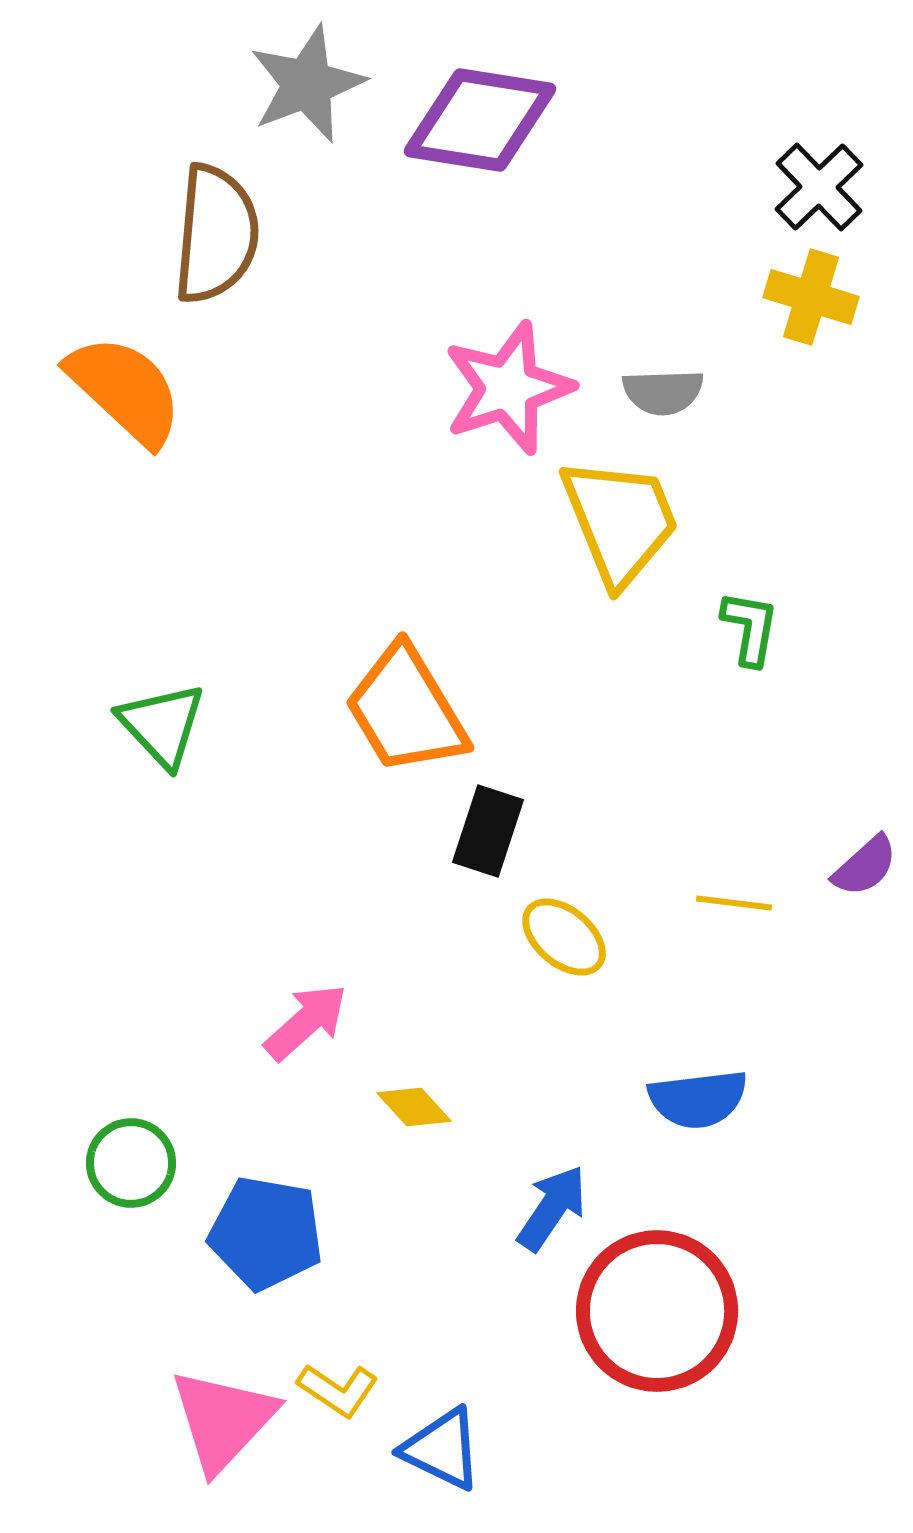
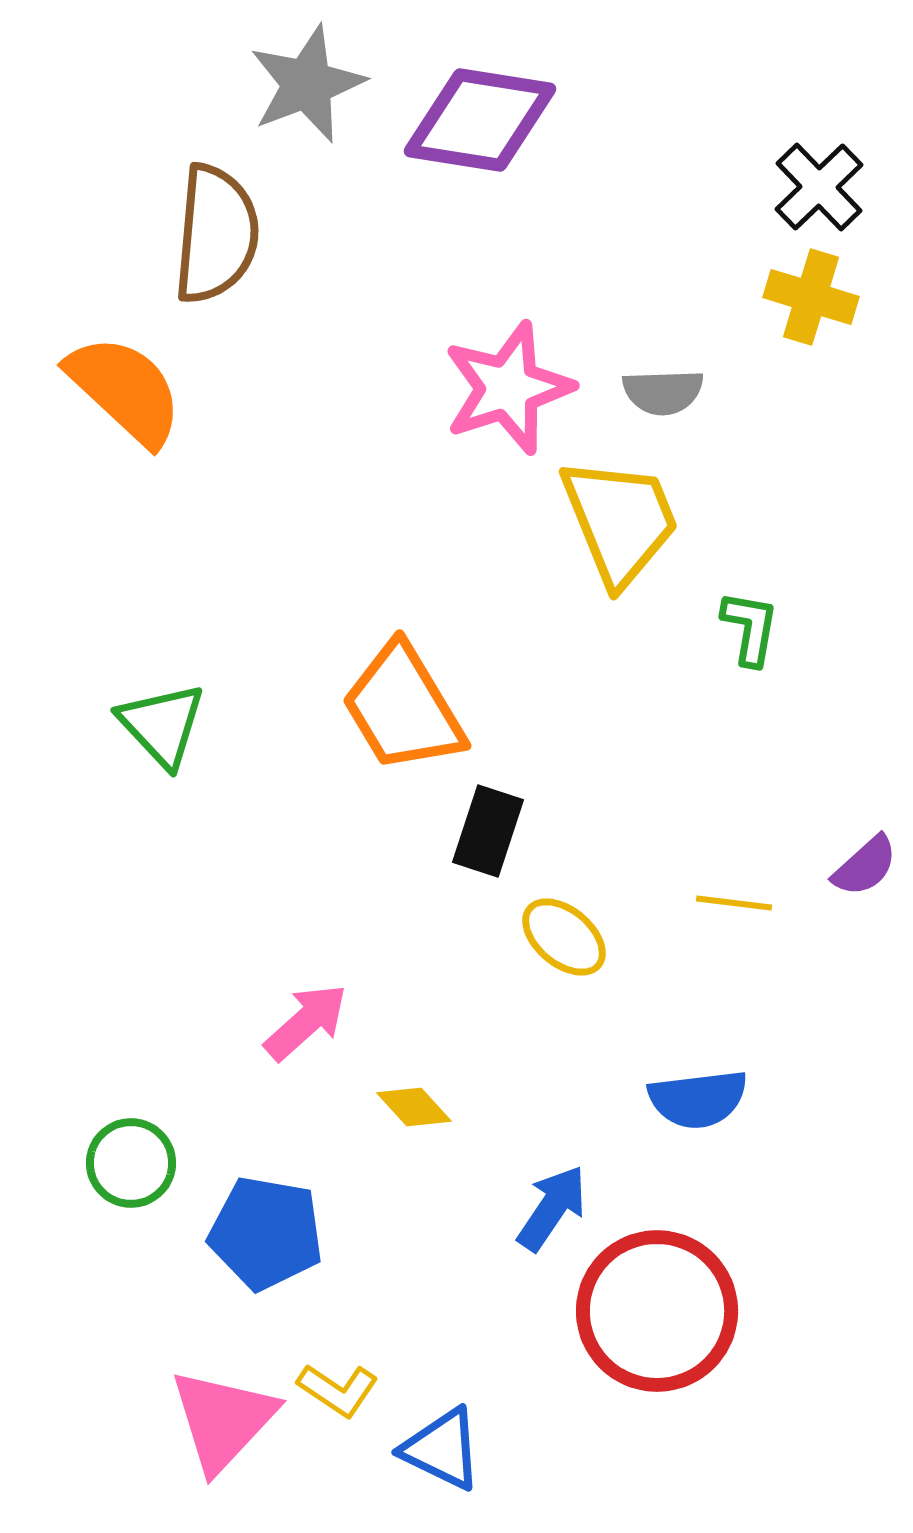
orange trapezoid: moved 3 px left, 2 px up
